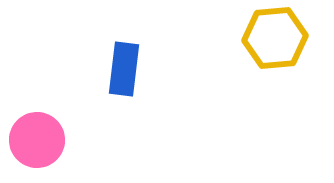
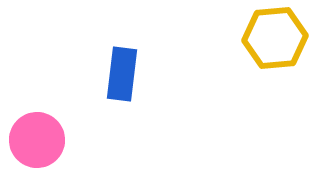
blue rectangle: moved 2 px left, 5 px down
